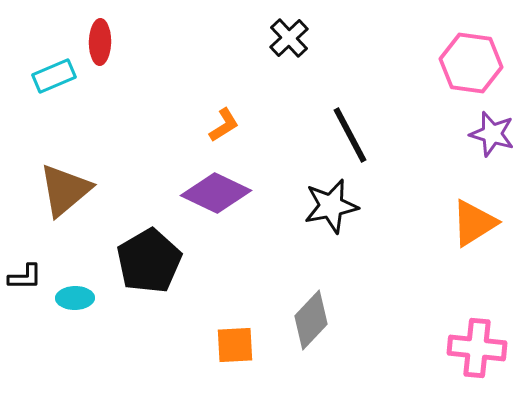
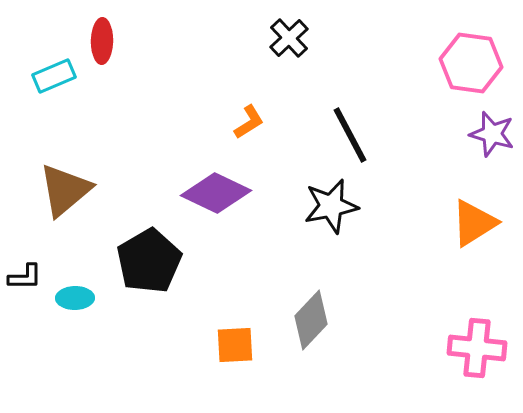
red ellipse: moved 2 px right, 1 px up
orange L-shape: moved 25 px right, 3 px up
